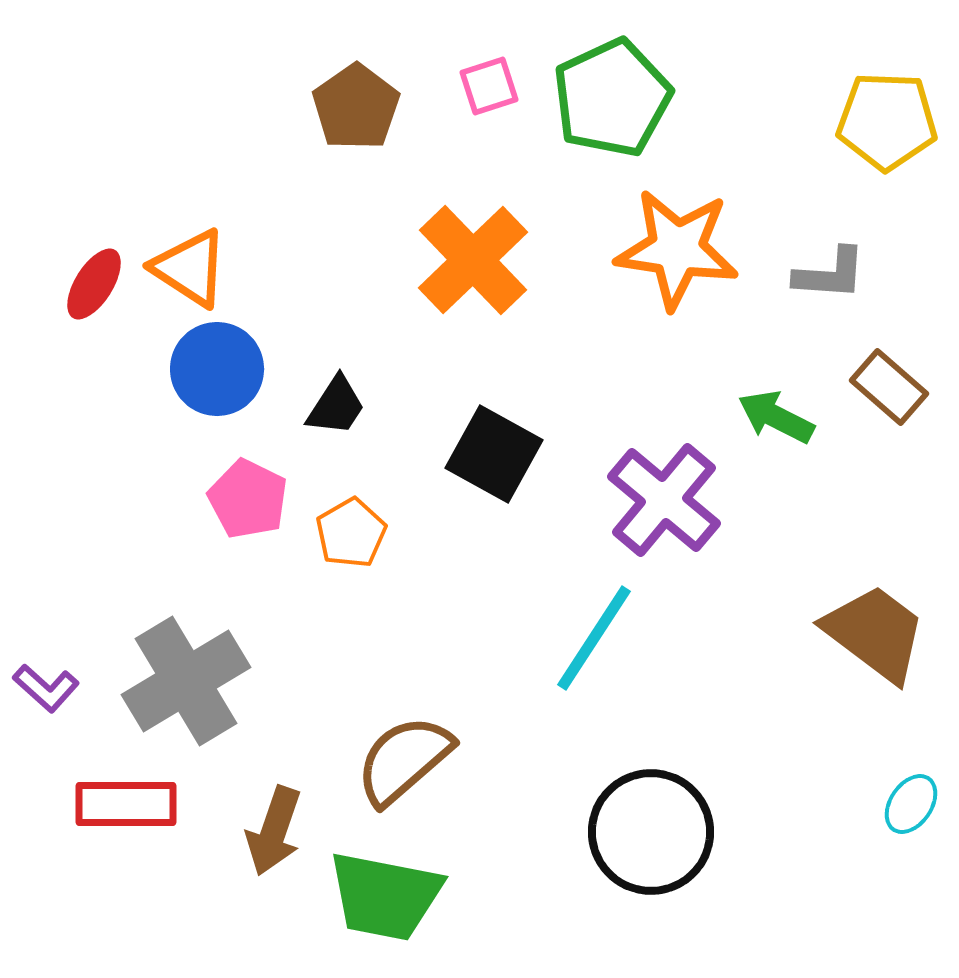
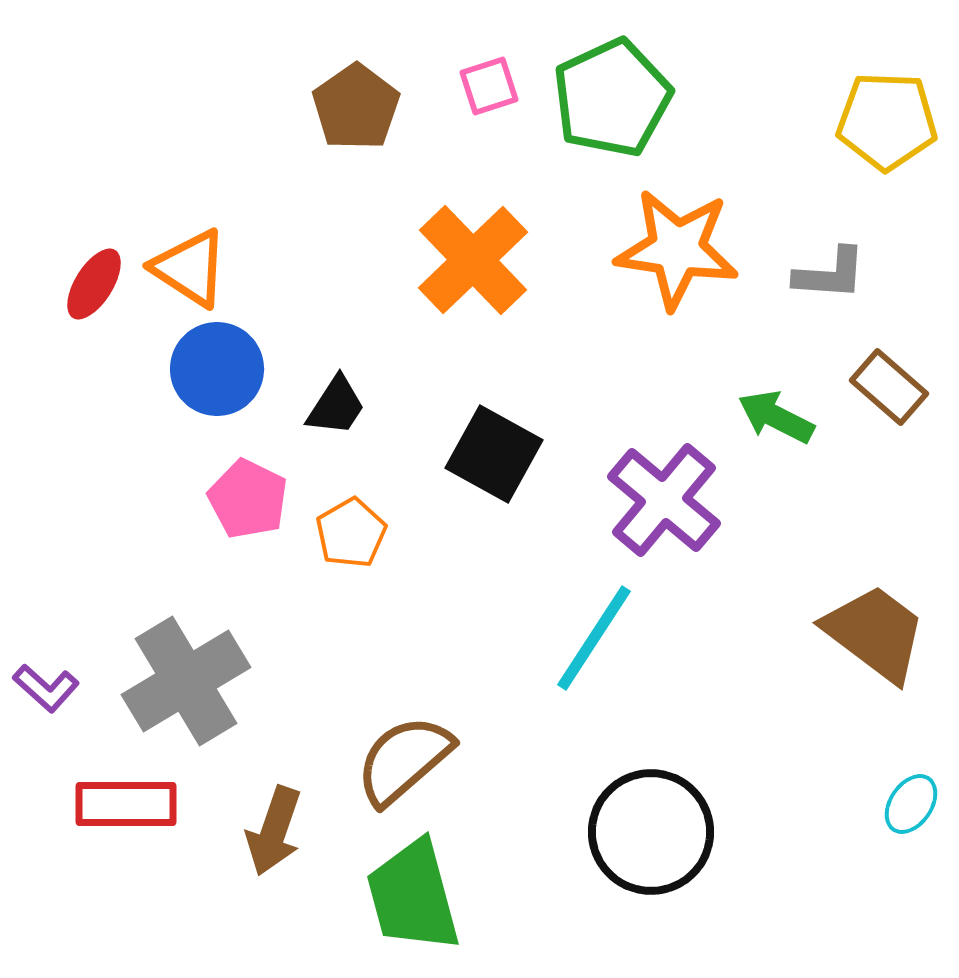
green trapezoid: moved 28 px right; rotated 64 degrees clockwise
